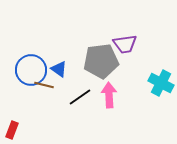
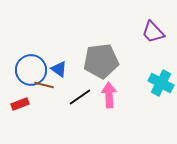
purple trapezoid: moved 28 px right, 12 px up; rotated 55 degrees clockwise
red rectangle: moved 8 px right, 26 px up; rotated 48 degrees clockwise
